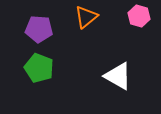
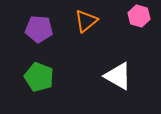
orange triangle: moved 4 px down
green pentagon: moved 9 px down
